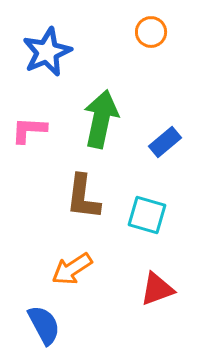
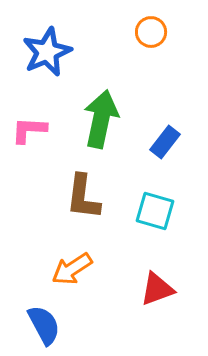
blue rectangle: rotated 12 degrees counterclockwise
cyan square: moved 8 px right, 4 px up
